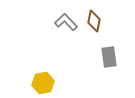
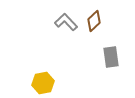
brown diamond: rotated 35 degrees clockwise
gray rectangle: moved 2 px right
